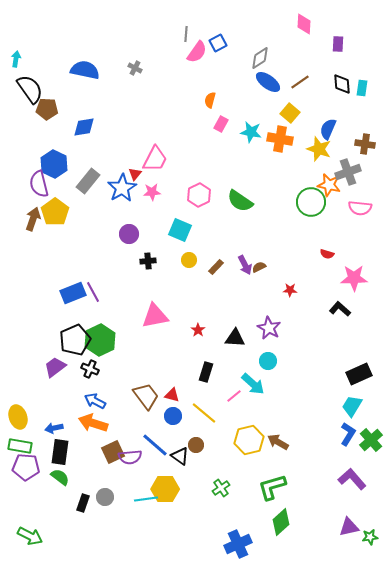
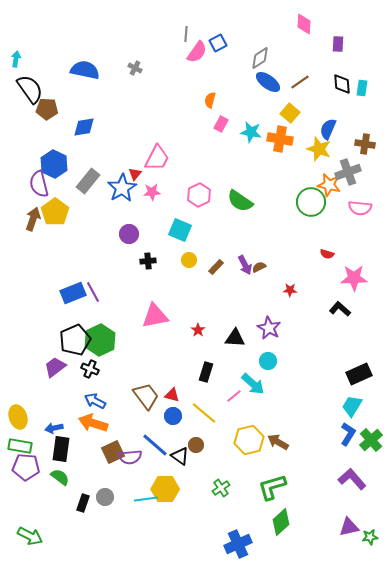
pink trapezoid at (155, 159): moved 2 px right, 1 px up
black rectangle at (60, 452): moved 1 px right, 3 px up
